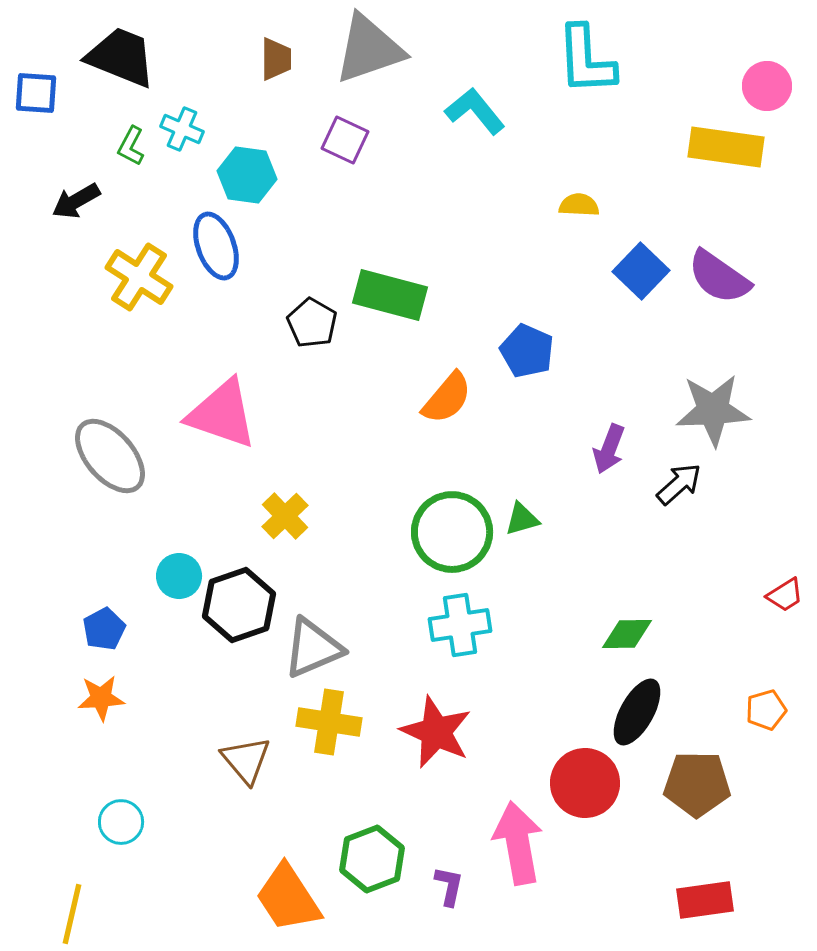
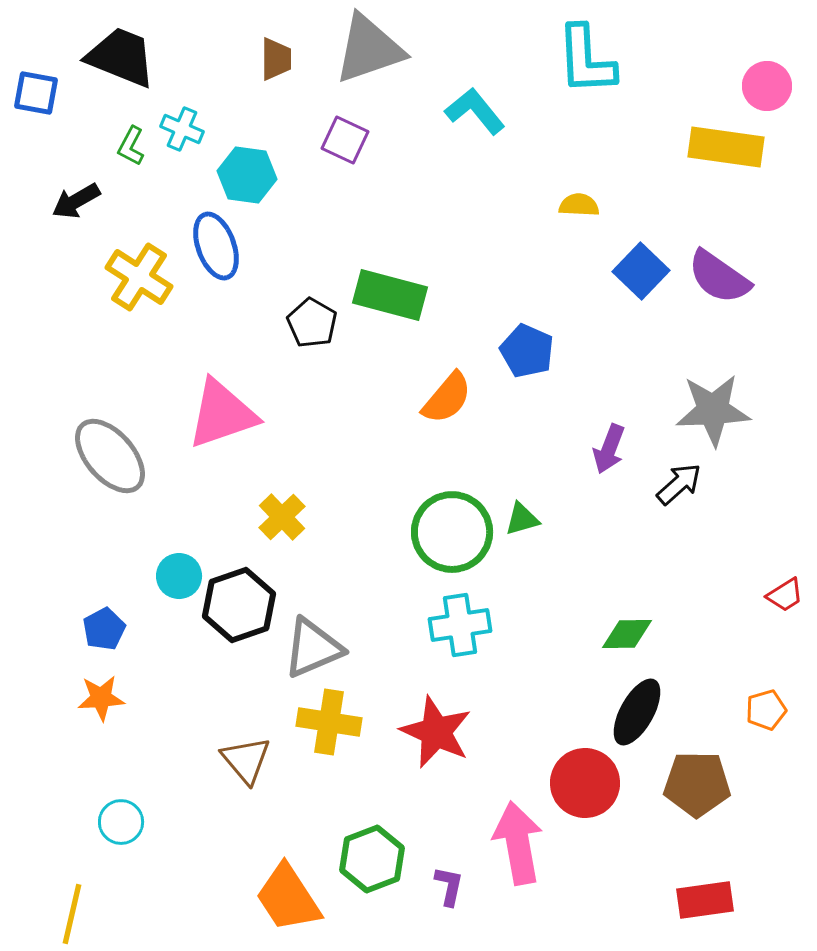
blue square at (36, 93): rotated 6 degrees clockwise
pink triangle at (222, 414): rotated 38 degrees counterclockwise
yellow cross at (285, 516): moved 3 px left, 1 px down
